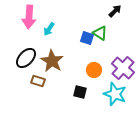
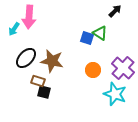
cyan arrow: moved 35 px left
brown star: rotated 20 degrees counterclockwise
orange circle: moved 1 px left
black square: moved 36 px left
